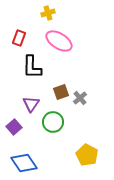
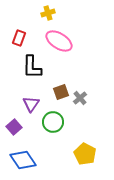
yellow pentagon: moved 2 px left, 1 px up
blue diamond: moved 1 px left, 3 px up
